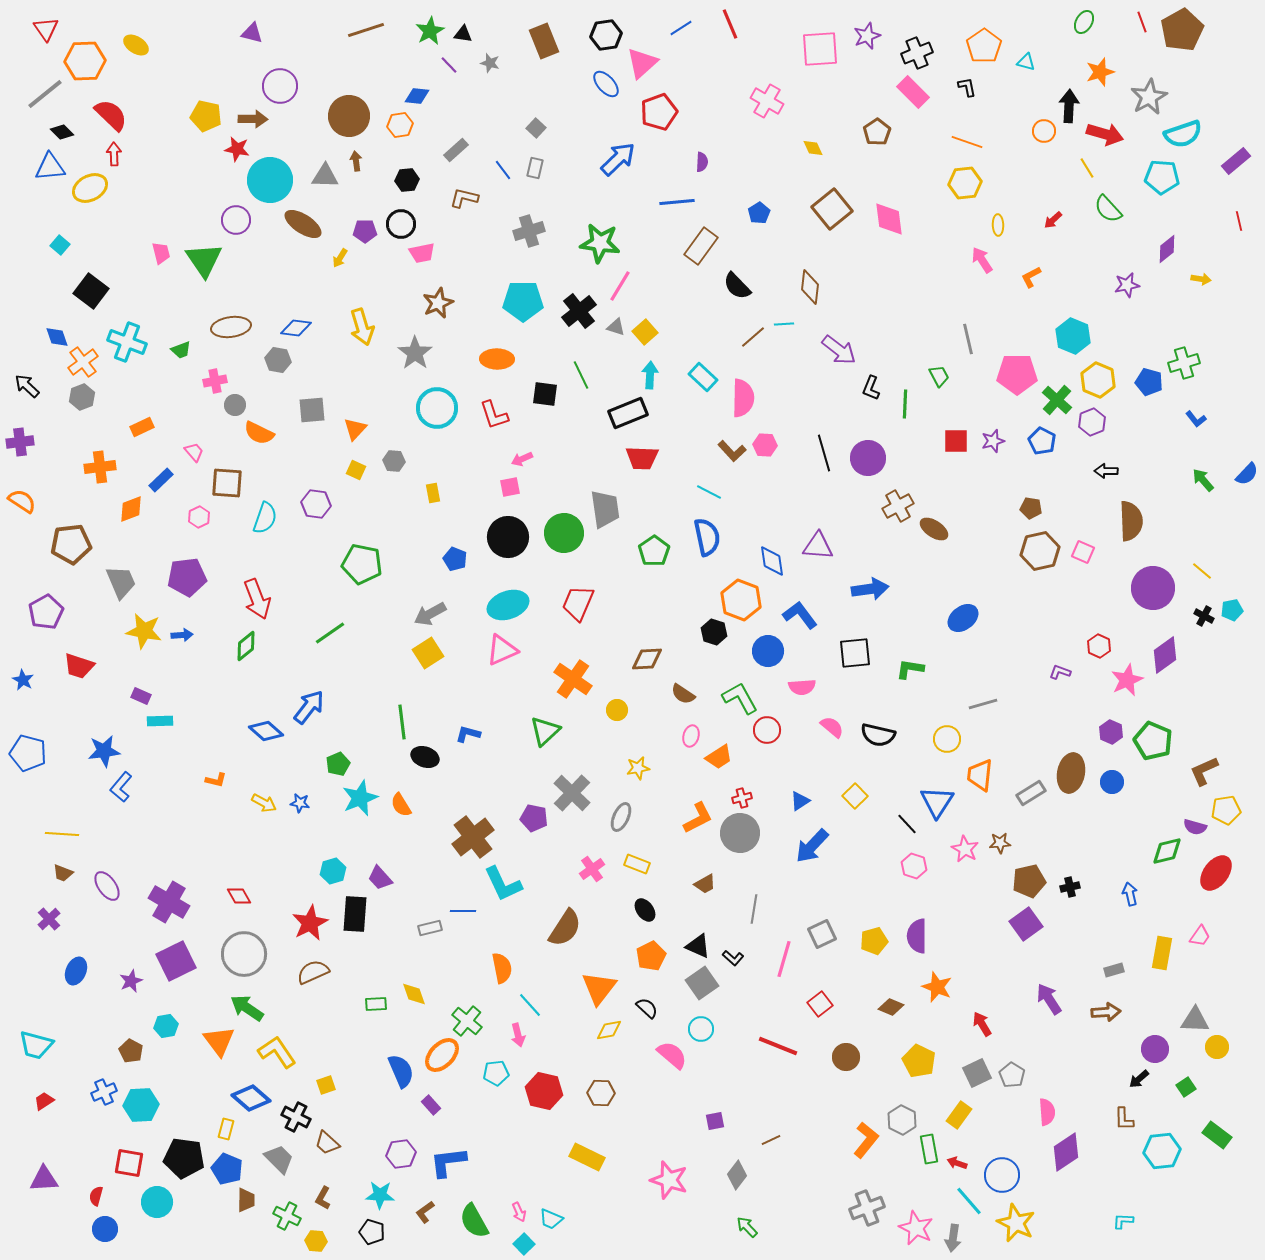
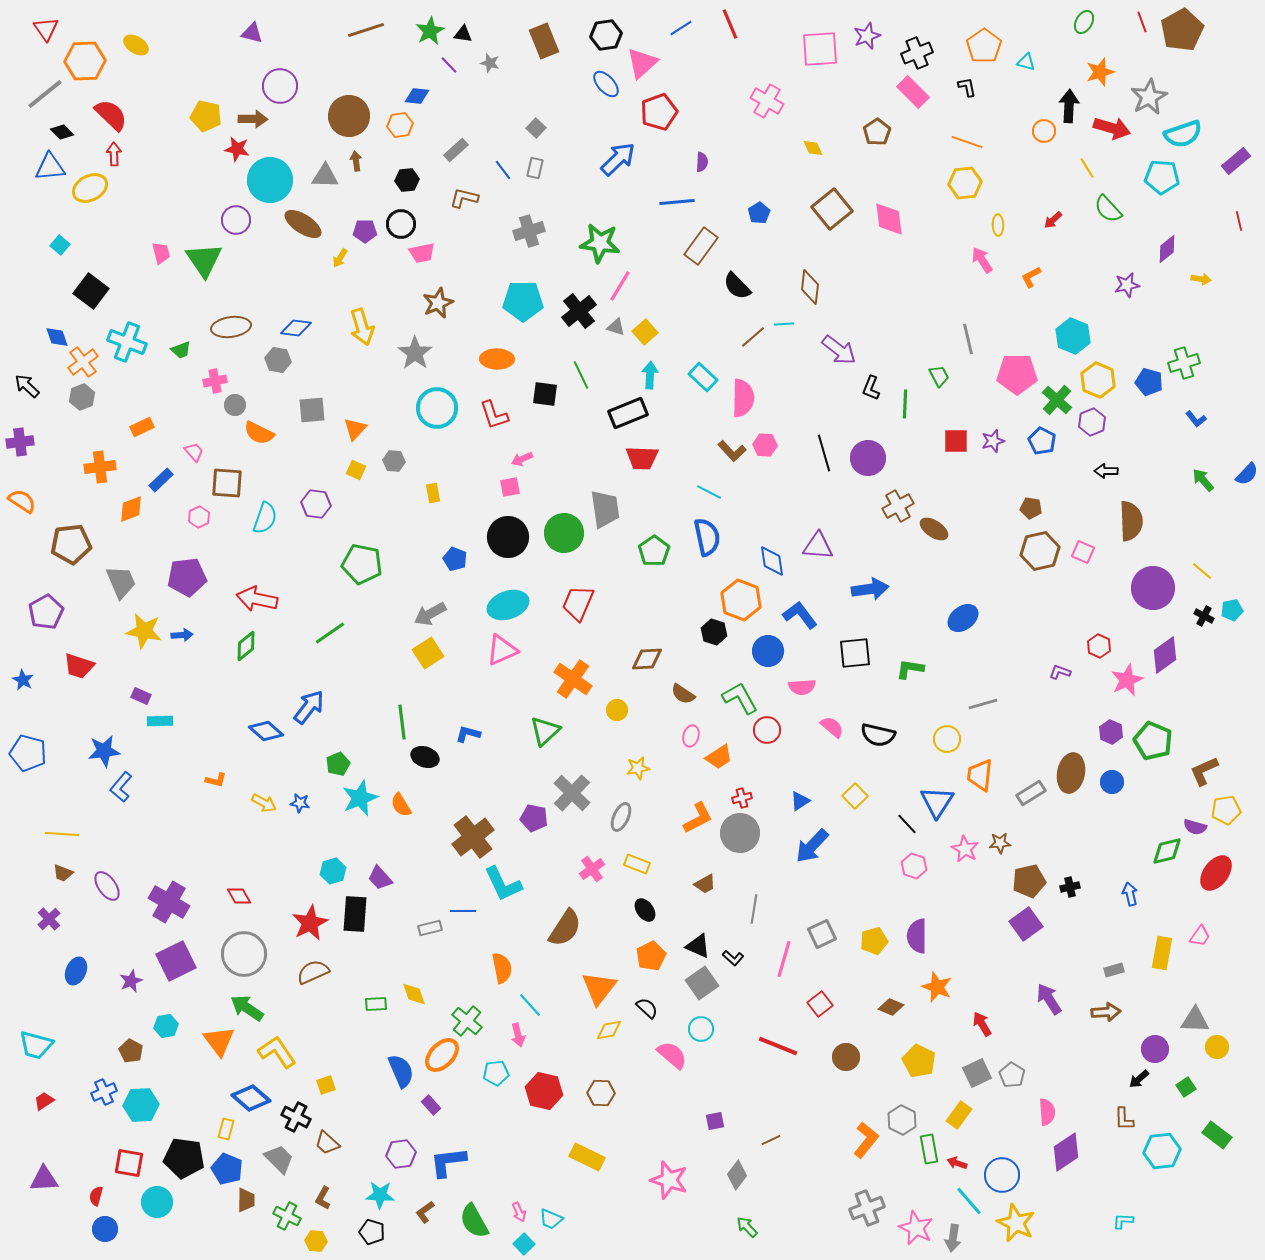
red arrow at (1105, 134): moved 7 px right, 6 px up
red arrow at (257, 599): rotated 123 degrees clockwise
